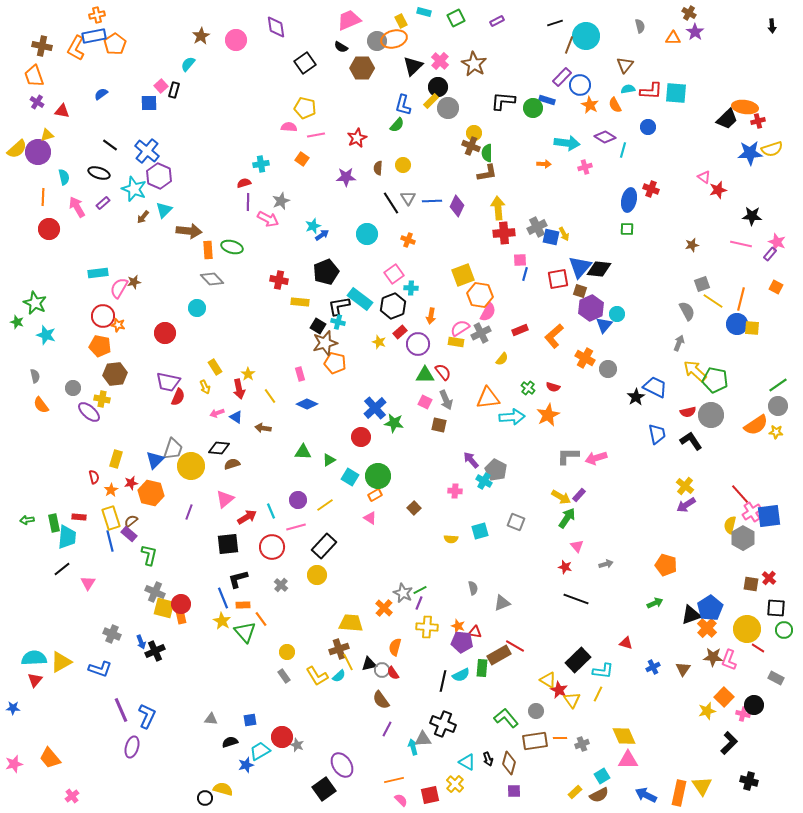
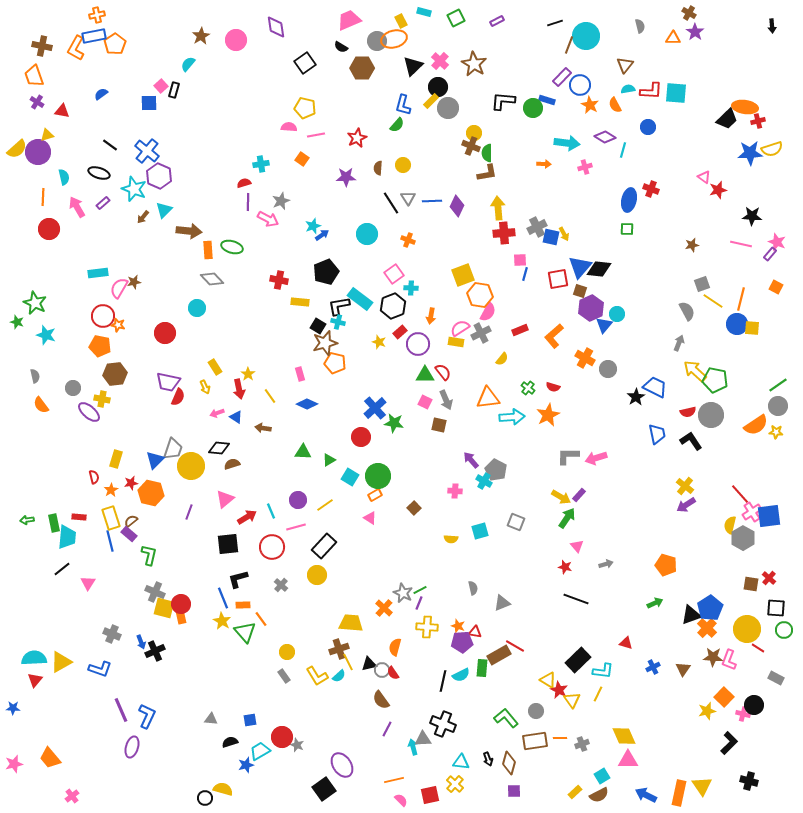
purple pentagon at (462, 642): rotated 10 degrees counterclockwise
cyan triangle at (467, 762): moved 6 px left; rotated 24 degrees counterclockwise
